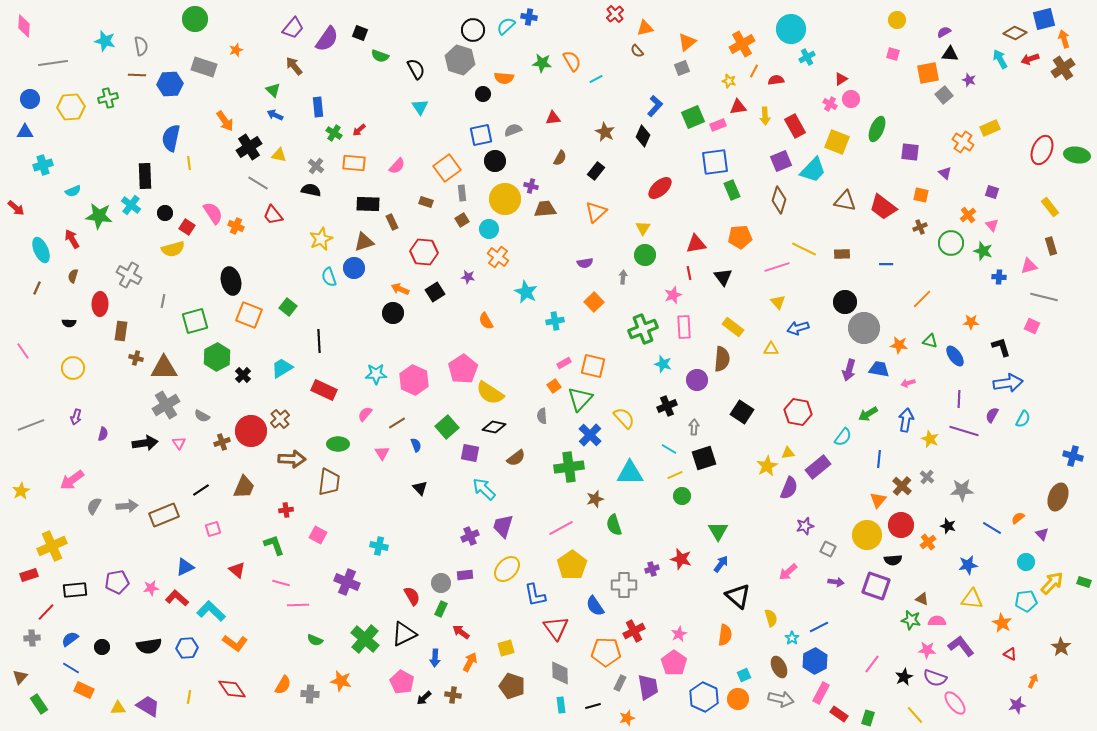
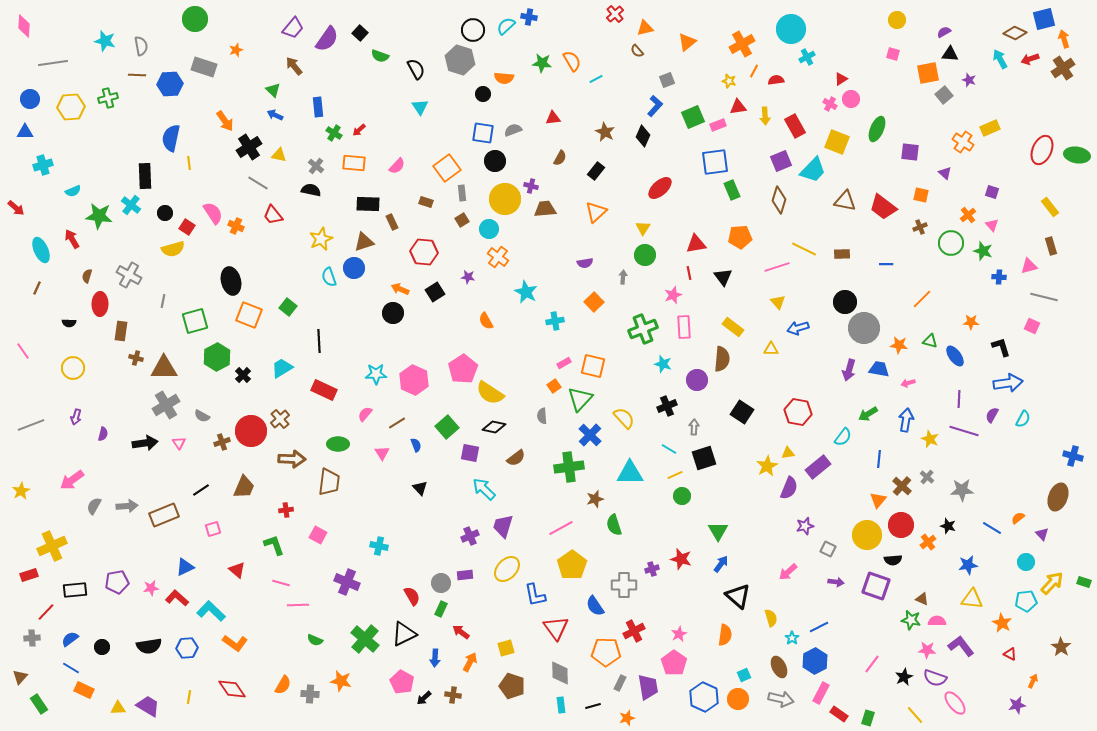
black square at (360, 33): rotated 21 degrees clockwise
gray square at (682, 68): moved 15 px left, 12 px down
blue square at (481, 135): moved 2 px right, 2 px up; rotated 20 degrees clockwise
brown semicircle at (73, 276): moved 14 px right
